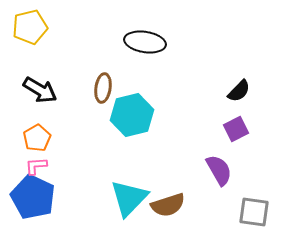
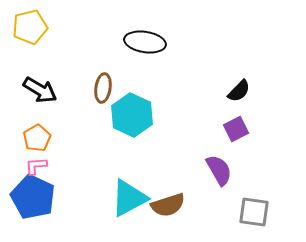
cyan hexagon: rotated 21 degrees counterclockwise
cyan triangle: rotated 18 degrees clockwise
